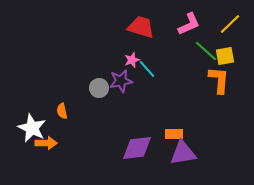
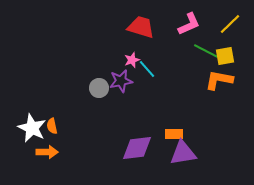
green line: rotated 15 degrees counterclockwise
orange L-shape: rotated 84 degrees counterclockwise
orange semicircle: moved 10 px left, 15 px down
orange arrow: moved 1 px right, 9 px down
